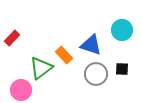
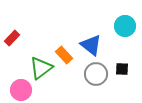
cyan circle: moved 3 px right, 4 px up
blue triangle: rotated 20 degrees clockwise
